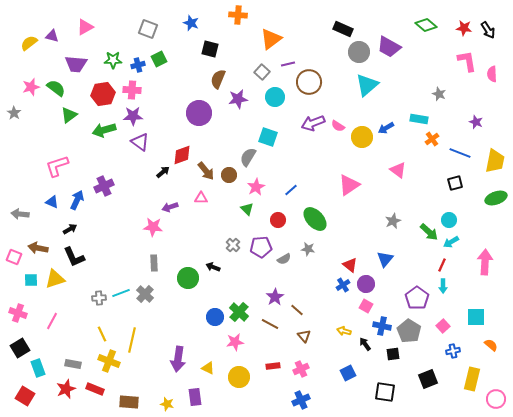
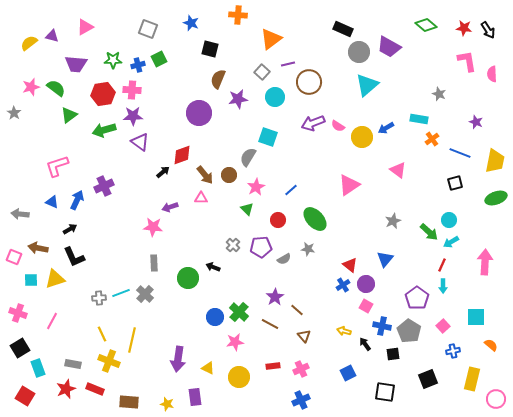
brown arrow at (206, 171): moved 1 px left, 4 px down
